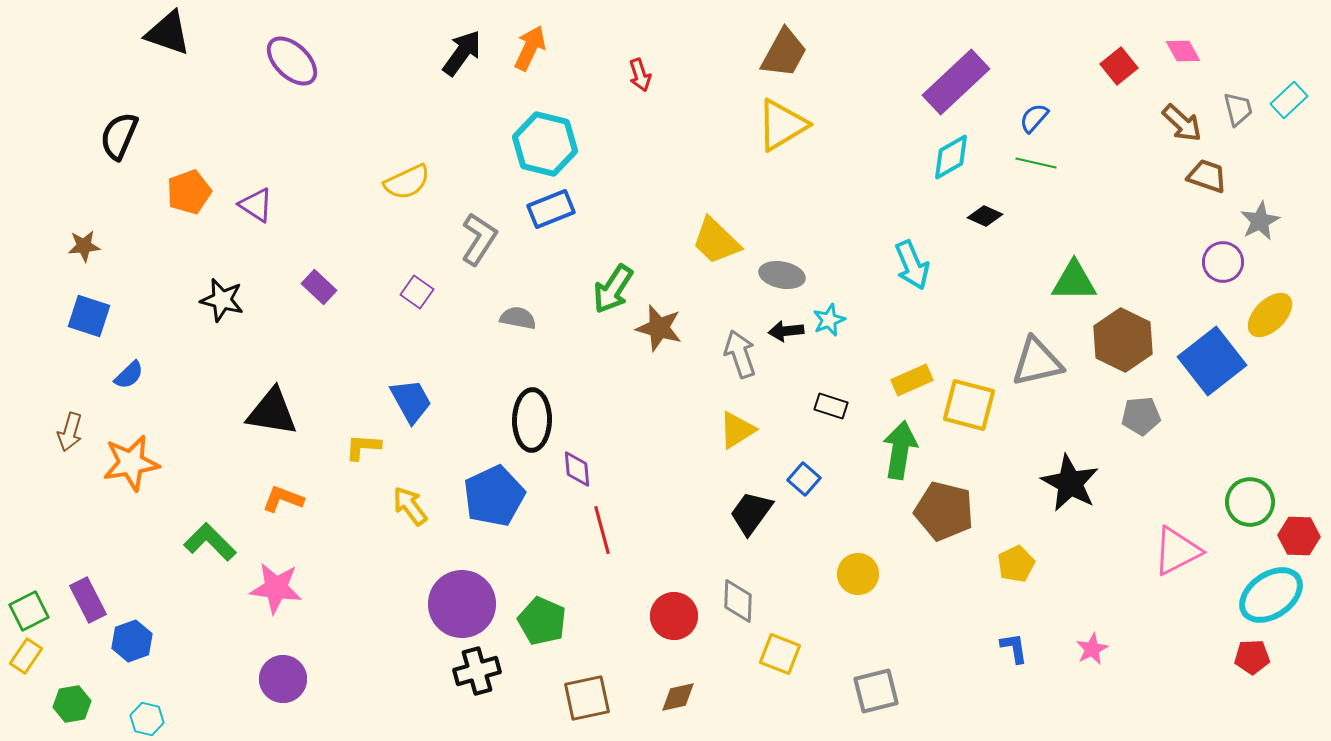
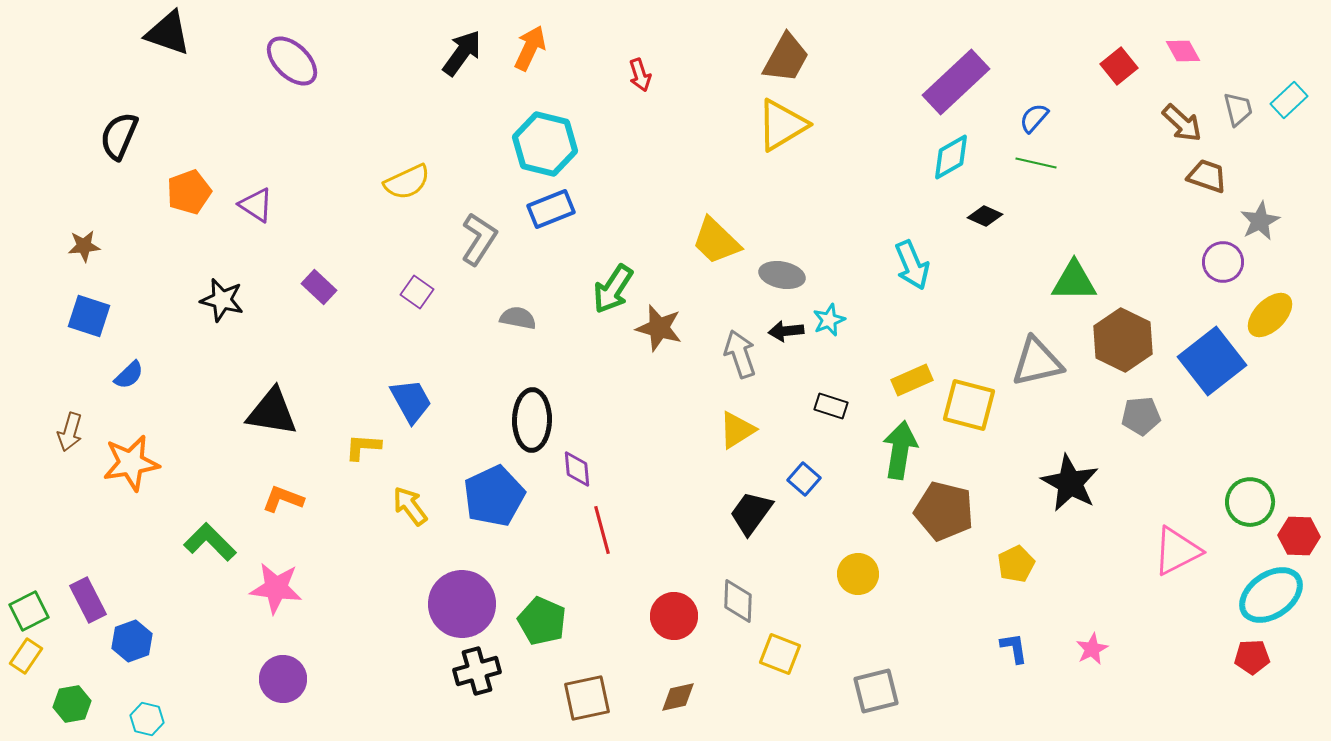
brown trapezoid at (784, 53): moved 2 px right, 5 px down
